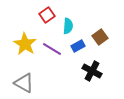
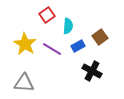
gray triangle: rotated 25 degrees counterclockwise
